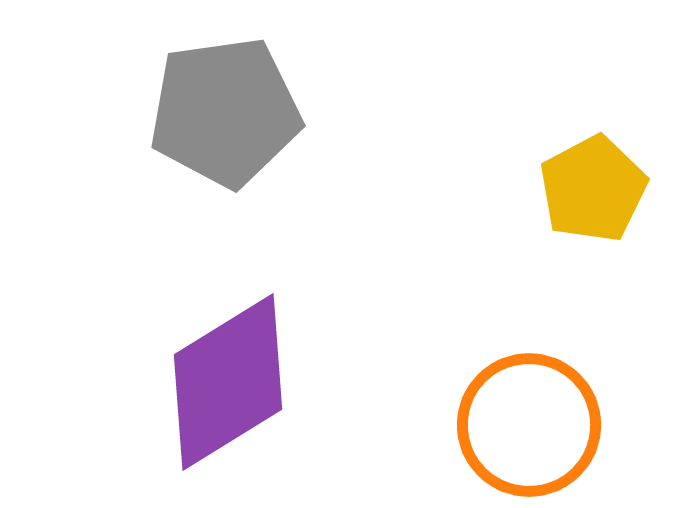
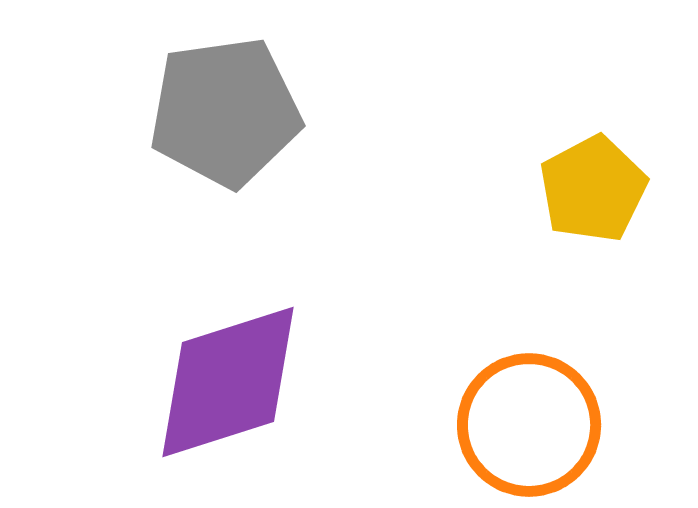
purple diamond: rotated 14 degrees clockwise
